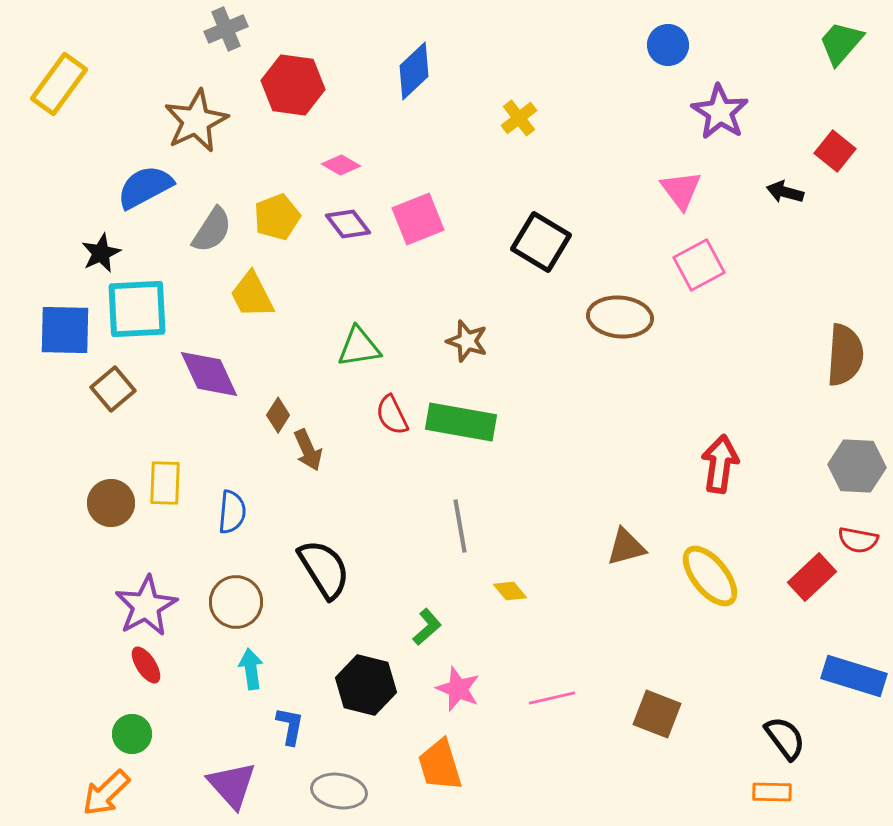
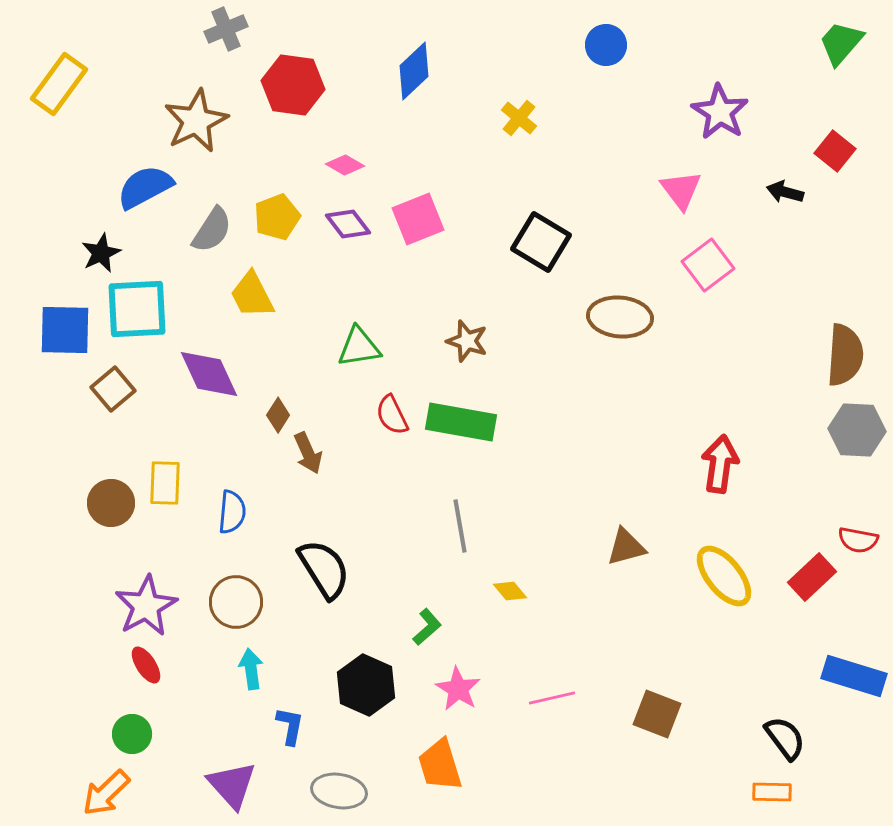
blue circle at (668, 45): moved 62 px left
yellow cross at (519, 118): rotated 12 degrees counterclockwise
pink diamond at (341, 165): moved 4 px right
pink square at (699, 265): moved 9 px right; rotated 9 degrees counterclockwise
brown arrow at (308, 450): moved 3 px down
gray hexagon at (857, 466): moved 36 px up
yellow ellipse at (710, 576): moved 14 px right
black hexagon at (366, 685): rotated 10 degrees clockwise
pink star at (458, 689): rotated 9 degrees clockwise
